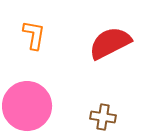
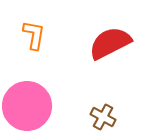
brown cross: rotated 20 degrees clockwise
